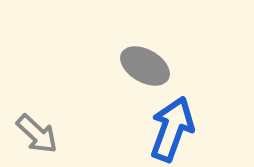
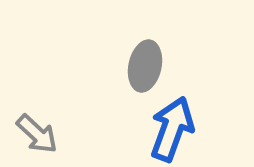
gray ellipse: rotated 72 degrees clockwise
